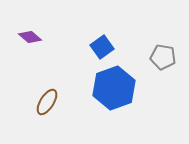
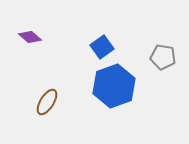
blue hexagon: moved 2 px up
